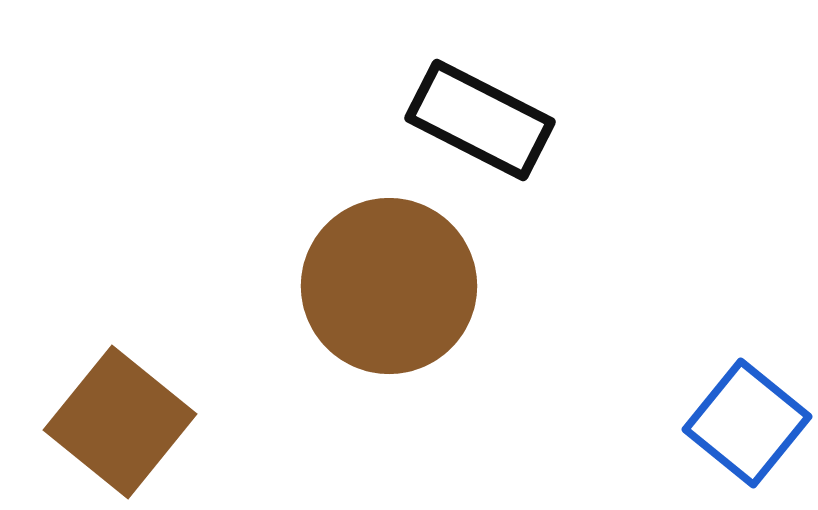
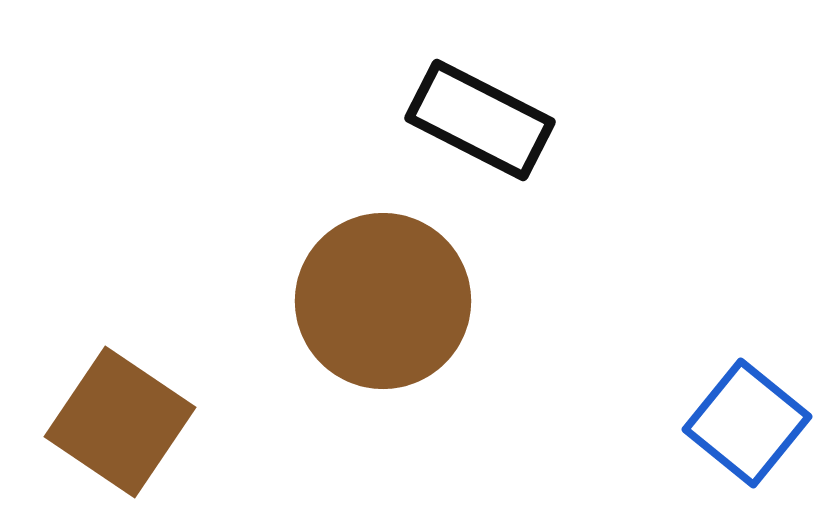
brown circle: moved 6 px left, 15 px down
brown square: rotated 5 degrees counterclockwise
